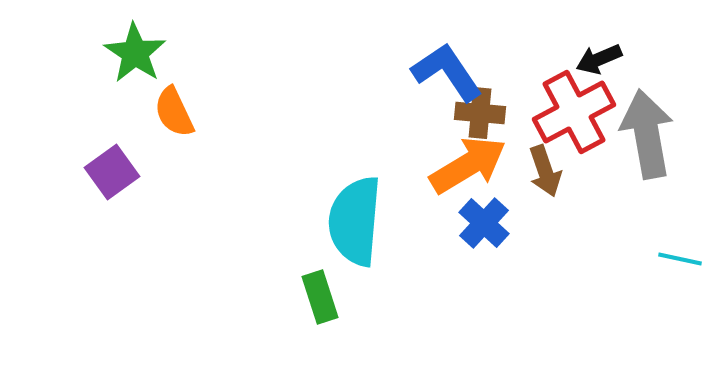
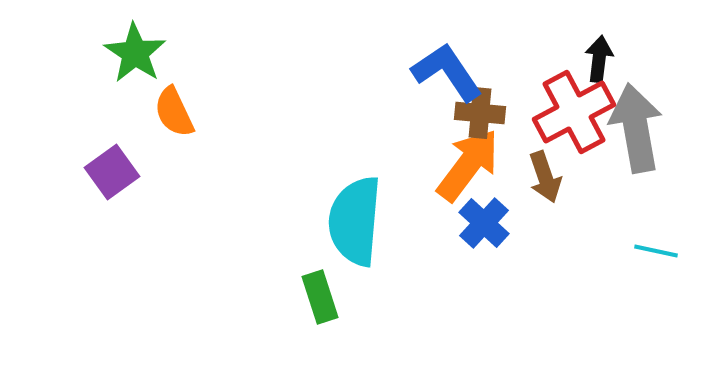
black arrow: rotated 120 degrees clockwise
gray arrow: moved 11 px left, 6 px up
orange arrow: rotated 22 degrees counterclockwise
brown arrow: moved 6 px down
cyan line: moved 24 px left, 8 px up
